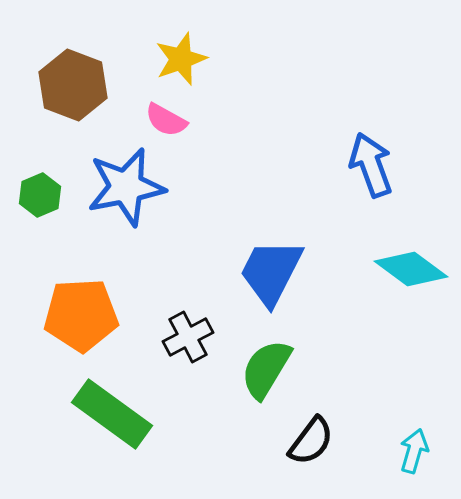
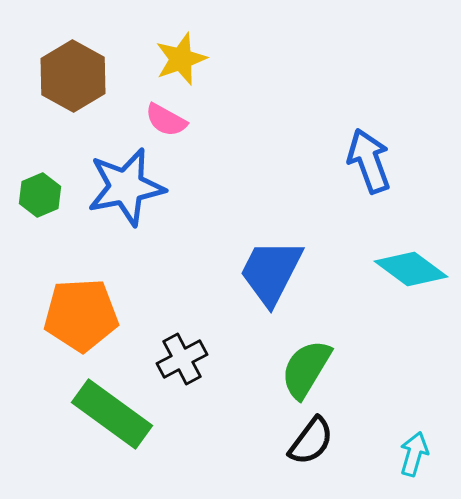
brown hexagon: moved 9 px up; rotated 8 degrees clockwise
blue arrow: moved 2 px left, 4 px up
black cross: moved 6 px left, 22 px down
green semicircle: moved 40 px right
cyan arrow: moved 3 px down
